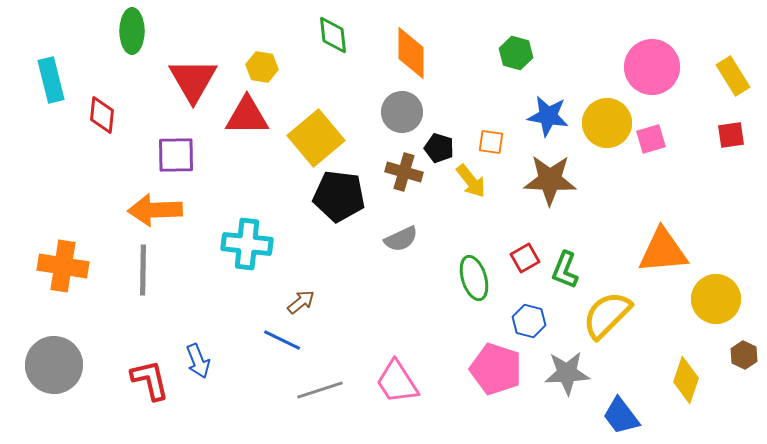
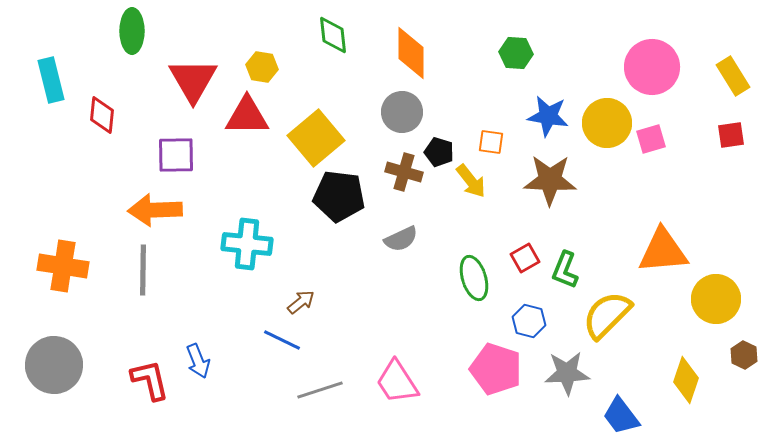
green hexagon at (516, 53): rotated 12 degrees counterclockwise
black pentagon at (439, 148): moved 4 px down
